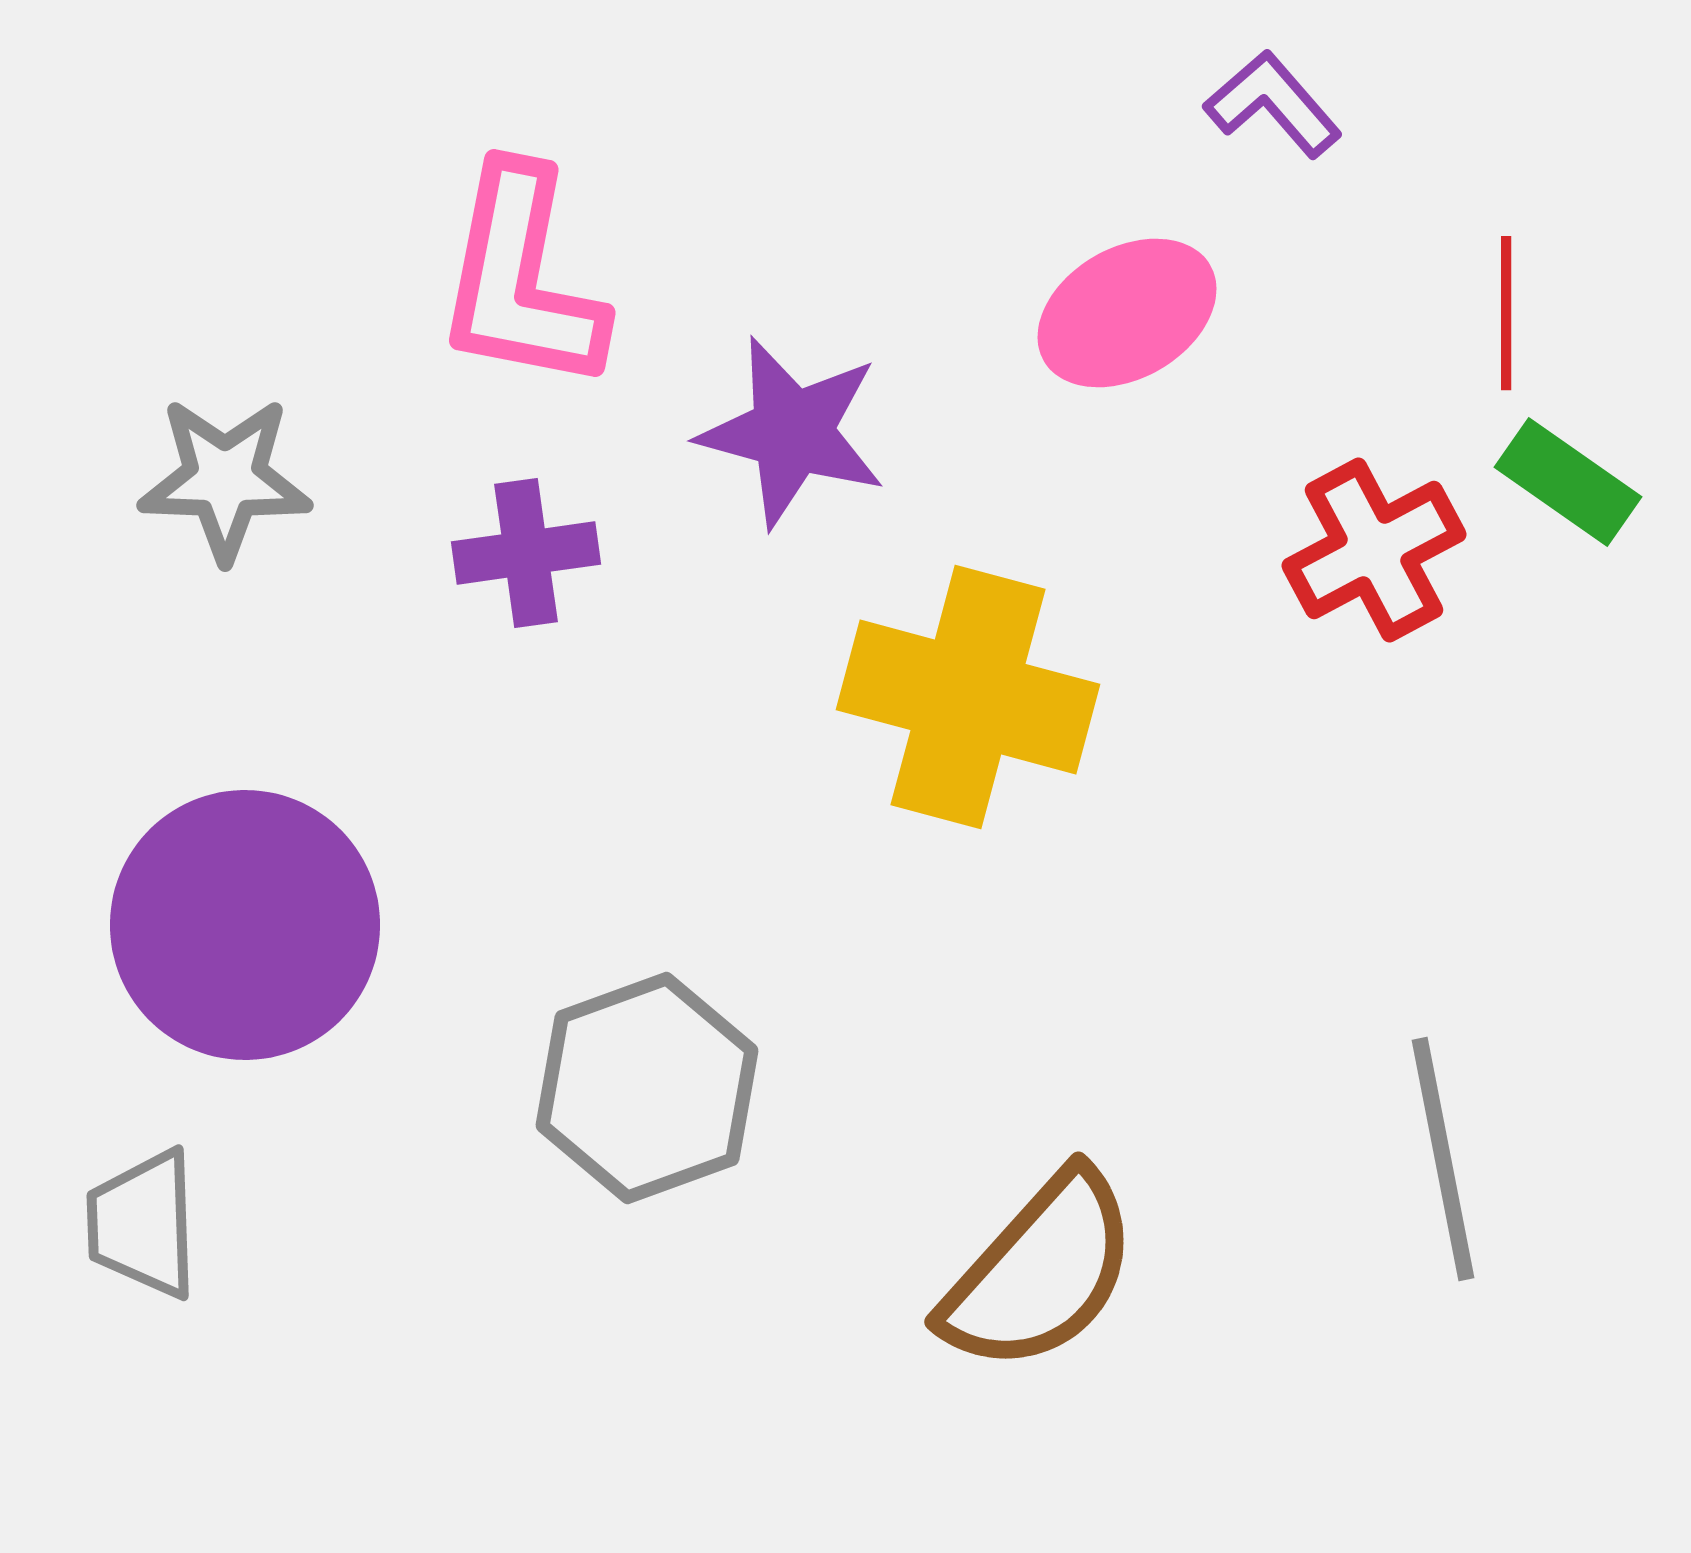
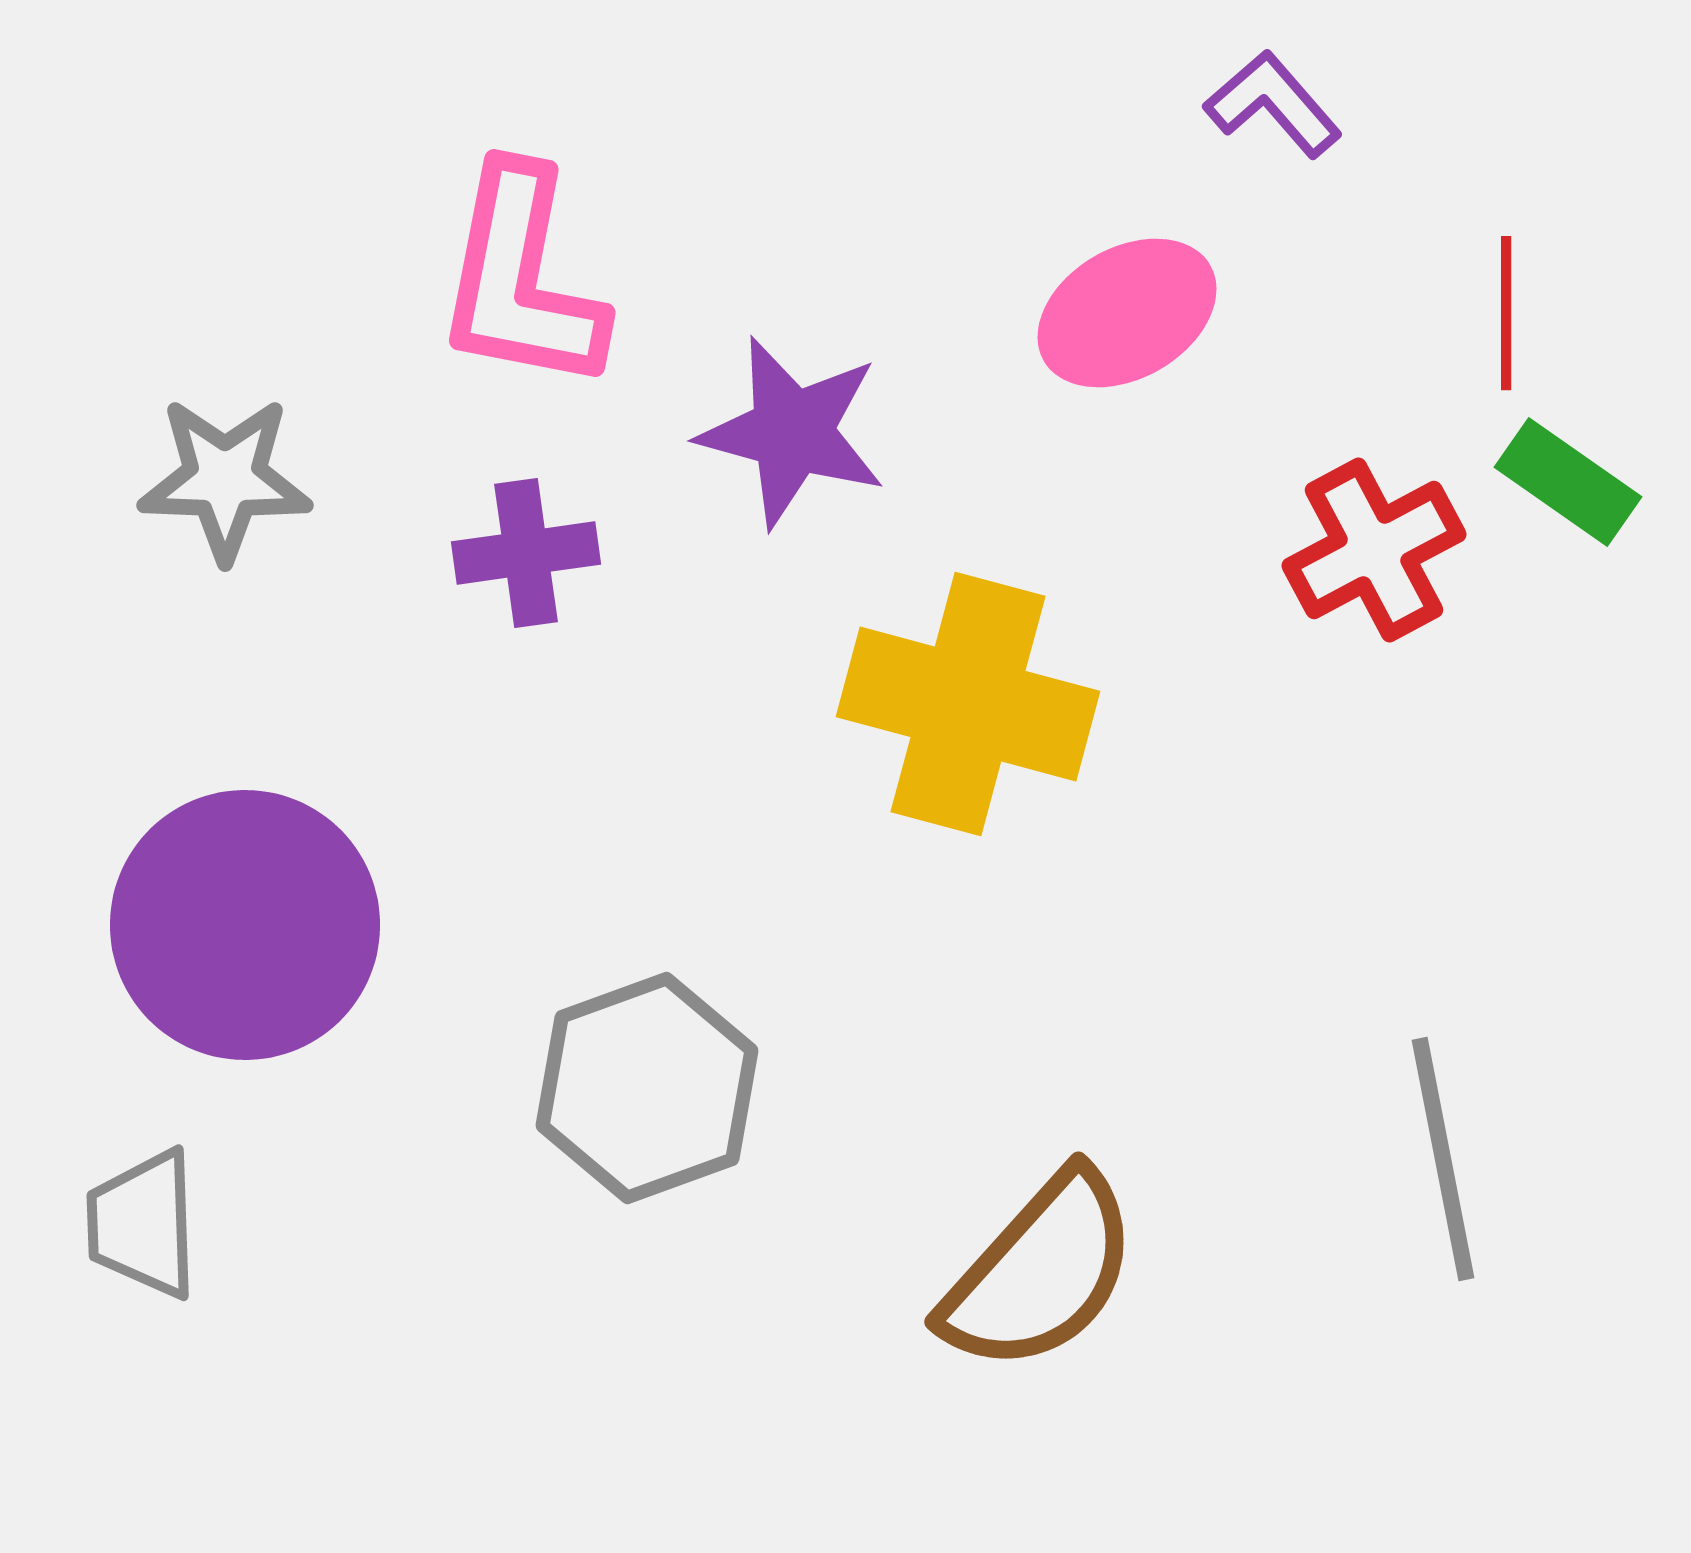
yellow cross: moved 7 px down
